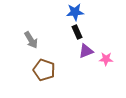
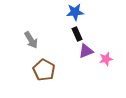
black rectangle: moved 2 px down
pink star: rotated 16 degrees counterclockwise
brown pentagon: rotated 10 degrees clockwise
